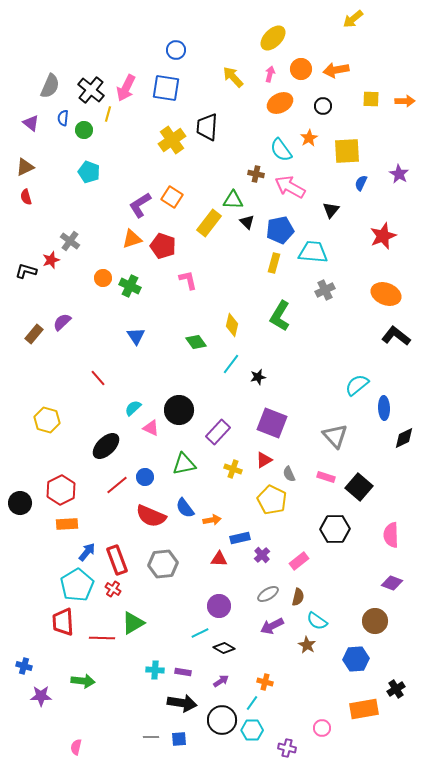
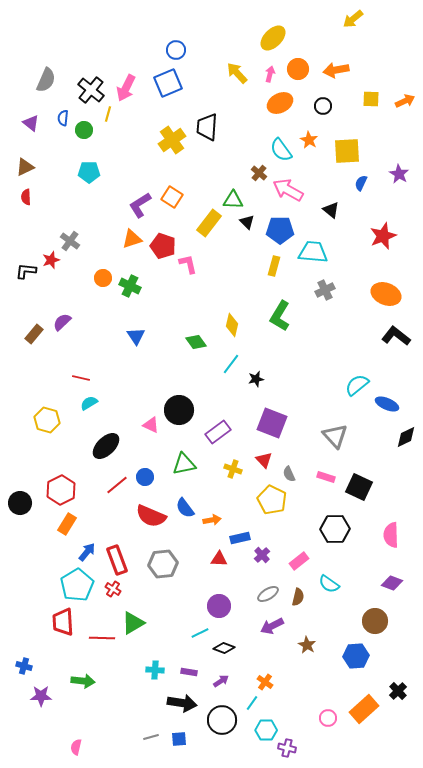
orange circle at (301, 69): moved 3 px left
yellow arrow at (233, 77): moved 4 px right, 4 px up
gray semicircle at (50, 86): moved 4 px left, 6 px up
blue square at (166, 88): moved 2 px right, 5 px up; rotated 32 degrees counterclockwise
orange arrow at (405, 101): rotated 24 degrees counterclockwise
orange star at (309, 138): moved 2 px down; rotated 12 degrees counterclockwise
cyan pentagon at (89, 172): rotated 20 degrees counterclockwise
brown cross at (256, 174): moved 3 px right, 1 px up; rotated 28 degrees clockwise
pink arrow at (290, 187): moved 2 px left, 3 px down
red semicircle at (26, 197): rotated 14 degrees clockwise
black triangle at (331, 210): rotated 30 degrees counterclockwise
blue pentagon at (280, 230): rotated 12 degrees clockwise
yellow rectangle at (274, 263): moved 3 px down
black L-shape at (26, 271): rotated 10 degrees counterclockwise
pink L-shape at (188, 280): moved 16 px up
black star at (258, 377): moved 2 px left, 2 px down
red line at (98, 378): moved 17 px left; rotated 36 degrees counterclockwise
cyan semicircle at (133, 408): moved 44 px left, 5 px up; rotated 12 degrees clockwise
blue ellipse at (384, 408): moved 3 px right, 4 px up; rotated 65 degrees counterclockwise
pink triangle at (151, 428): moved 3 px up
purple rectangle at (218, 432): rotated 10 degrees clockwise
black diamond at (404, 438): moved 2 px right, 1 px up
red triangle at (264, 460): rotated 42 degrees counterclockwise
black square at (359, 487): rotated 16 degrees counterclockwise
orange rectangle at (67, 524): rotated 55 degrees counterclockwise
cyan semicircle at (317, 621): moved 12 px right, 37 px up
black diamond at (224, 648): rotated 10 degrees counterclockwise
blue hexagon at (356, 659): moved 3 px up
purple rectangle at (183, 672): moved 6 px right
orange cross at (265, 682): rotated 21 degrees clockwise
black cross at (396, 689): moved 2 px right, 2 px down; rotated 12 degrees counterclockwise
orange rectangle at (364, 709): rotated 32 degrees counterclockwise
pink circle at (322, 728): moved 6 px right, 10 px up
cyan hexagon at (252, 730): moved 14 px right
gray line at (151, 737): rotated 14 degrees counterclockwise
